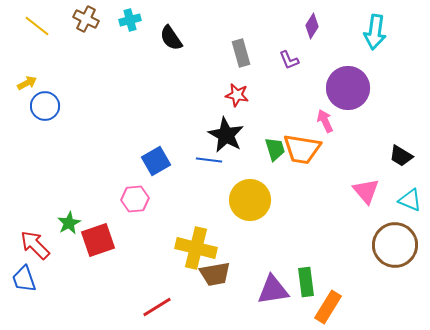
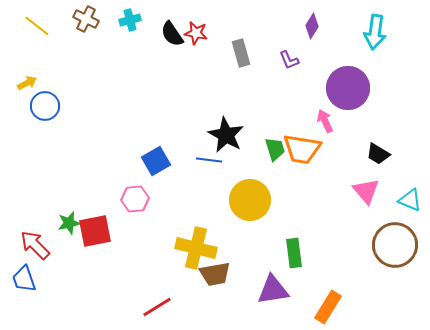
black semicircle: moved 1 px right, 4 px up
red star: moved 41 px left, 62 px up
black trapezoid: moved 23 px left, 2 px up
green star: rotated 15 degrees clockwise
red square: moved 3 px left, 9 px up; rotated 8 degrees clockwise
green rectangle: moved 12 px left, 29 px up
